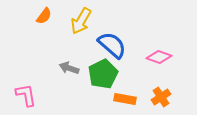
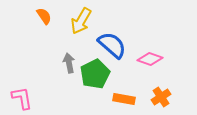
orange semicircle: rotated 72 degrees counterclockwise
pink diamond: moved 9 px left, 2 px down
gray arrow: moved 5 px up; rotated 60 degrees clockwise
green pentagon: moved 8 px left
pink L-shape: moved 4 px left, 3 px down
orange rectangle: moved 1 px left
